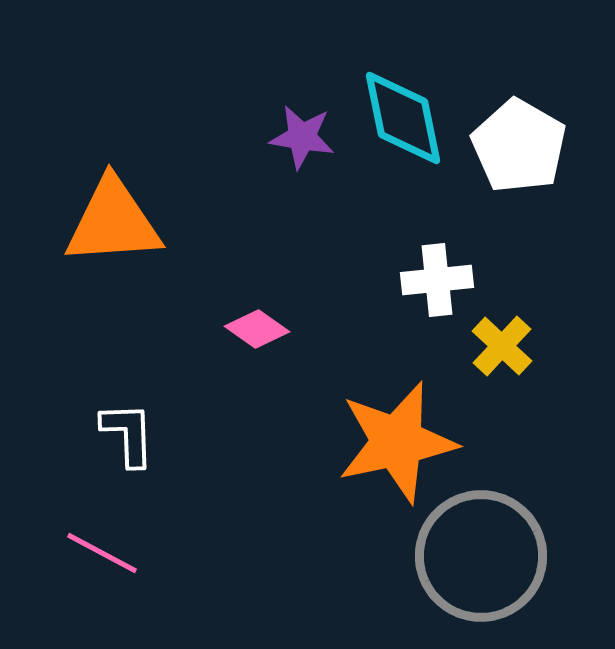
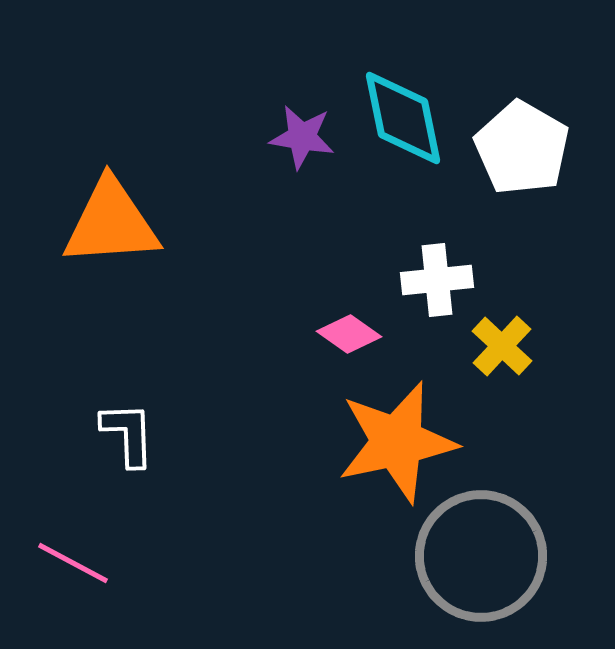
white pentagon: moved 3 px right, 2 px down
orange triangle: moved 2 px left, 1 px down
pink diamond: moved 92 px right, 5 px down
pink line: moved 29 px left, 10 px down
